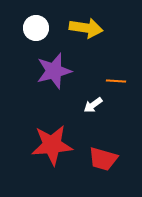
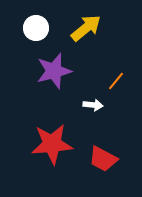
yellow arrow: rotated 48 degrees counterclockwise
orange line: rotated 54 degrees counterclockwise
white arrow: rotated 138 degrees counterclockwise
red star: moved 1 px up
red trapezoid: rotated 12 degrees clockwise
